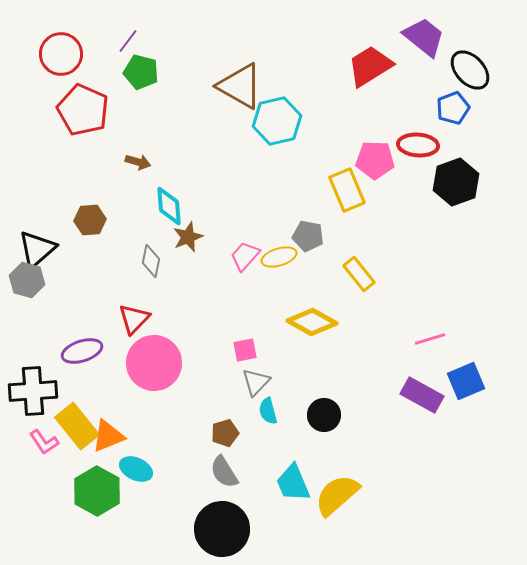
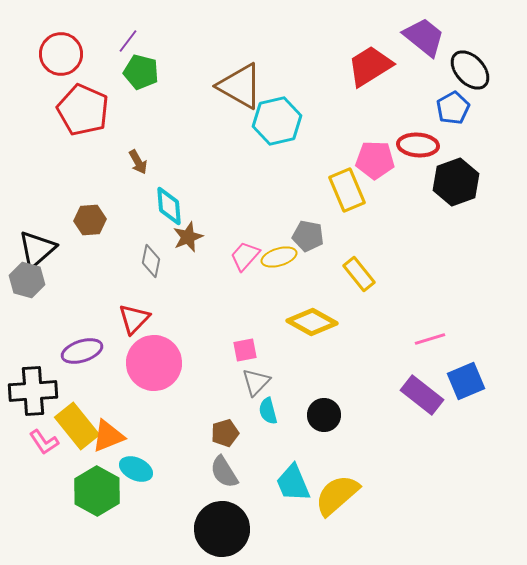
blue pentagon at (453, 108): rotated 8 degrees counterclockwise
brown arrow at (138, 162): rotated 45 degrees clockwise
purple rectangle at (422, 395): rotated 9 degrees clockwise
